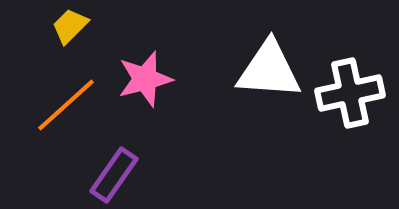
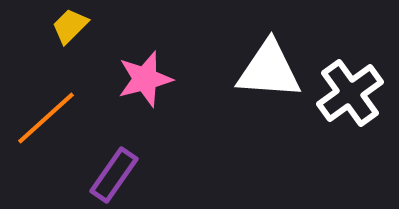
white cross: rotated 24 degrees counterclockwise
orange line: moved 20 px left, 13 px down
